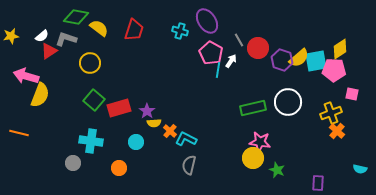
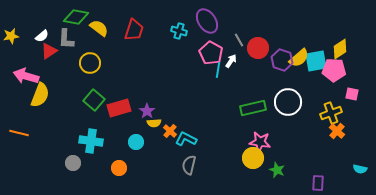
cyan cross at (180, 31): moved 1 px left
gray L-shape at (66, 39): rotated 105 degrees counterclockwise
